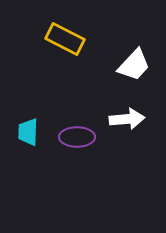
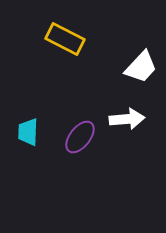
white trapezoid: moved 7 px right, 2 px down
purple ellipse: moved 3 px right; rotated 52 degrees counterclockwise
